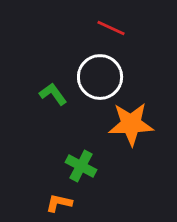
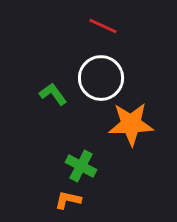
red line: moved 8 px left, 2 px up
white circle: moved 1 px right, 1 px down
orange L-shape: moved 9 px right, 3 px up
